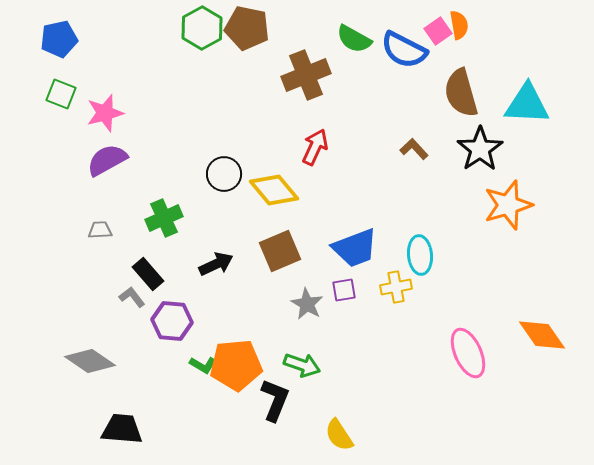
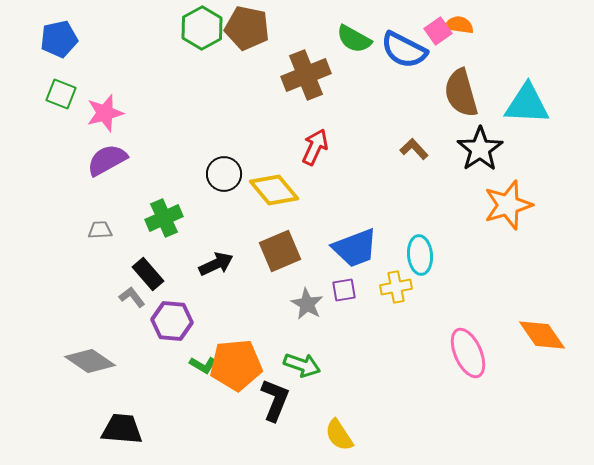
orange semicircle: rotated 72 degrees counterclockwise
